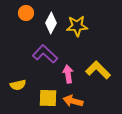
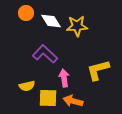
white diamond: moved 2 px up; rotated 60 degrees counterclockwise
yellow L-shape: rotated 60 degrees counterclockwise
pink arrow: moved 4 px left, 4 px down
yellow semicircle: moved 9 px right, 1 px down
